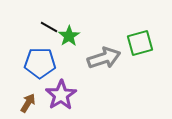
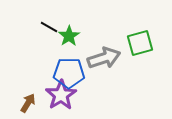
blue pentagon: moved 29 px right, 10 px down
